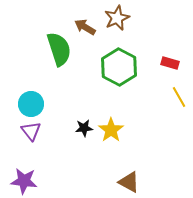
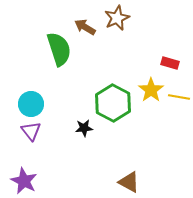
green hexagon: moved 6 px left, 36 px down
yellow line: rotated 50 degrees counterclockwise
yellow star: moved 40 px right, 40 px up
purple star: rotated 20 degrees clockwise
